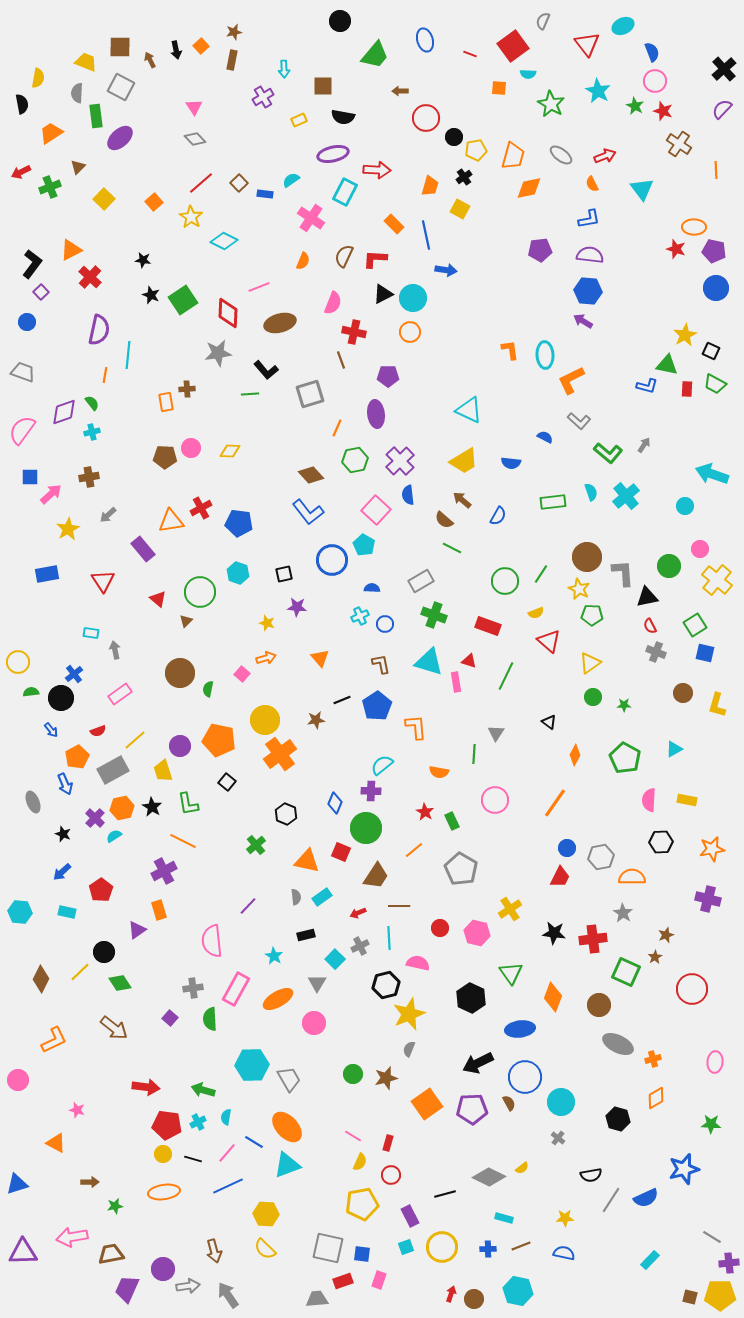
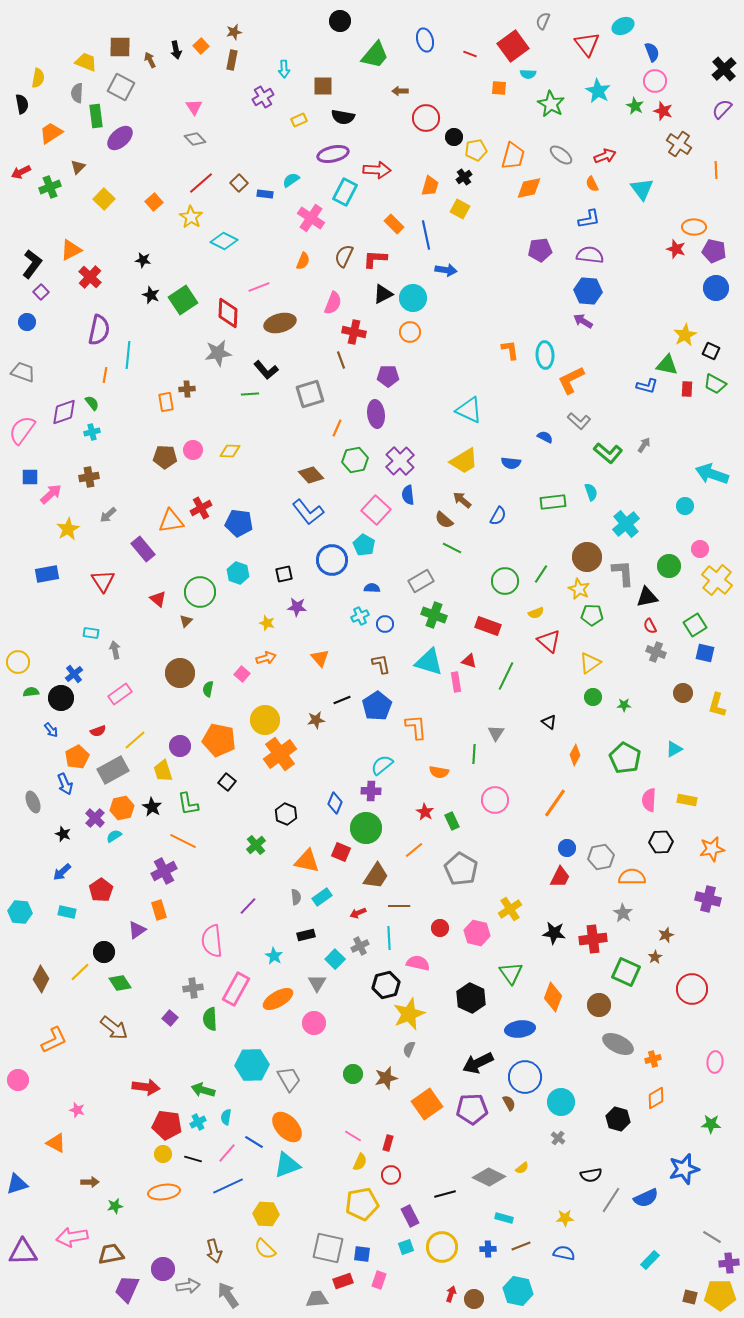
pink circle at (191, 448): moved 2 px right, 2 px down
cyan cross at (626, 496): moved 28 px down
